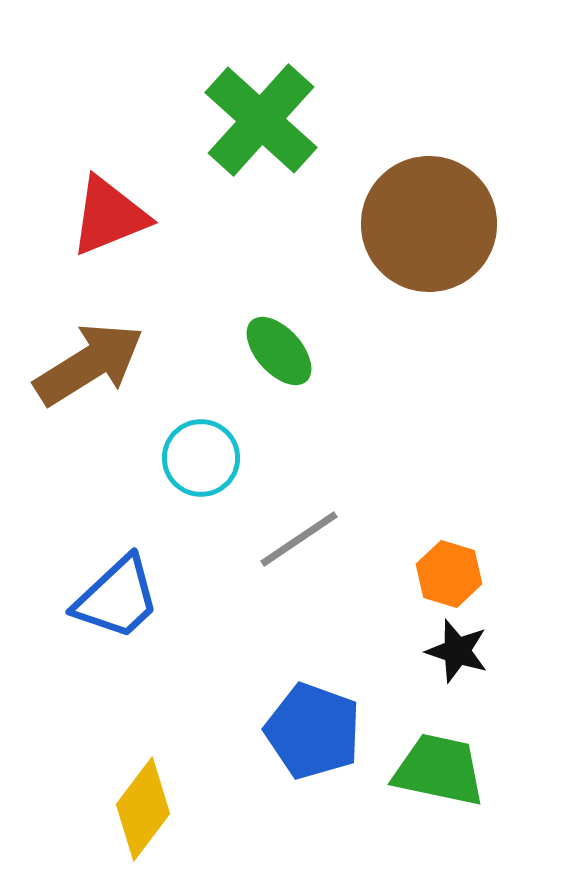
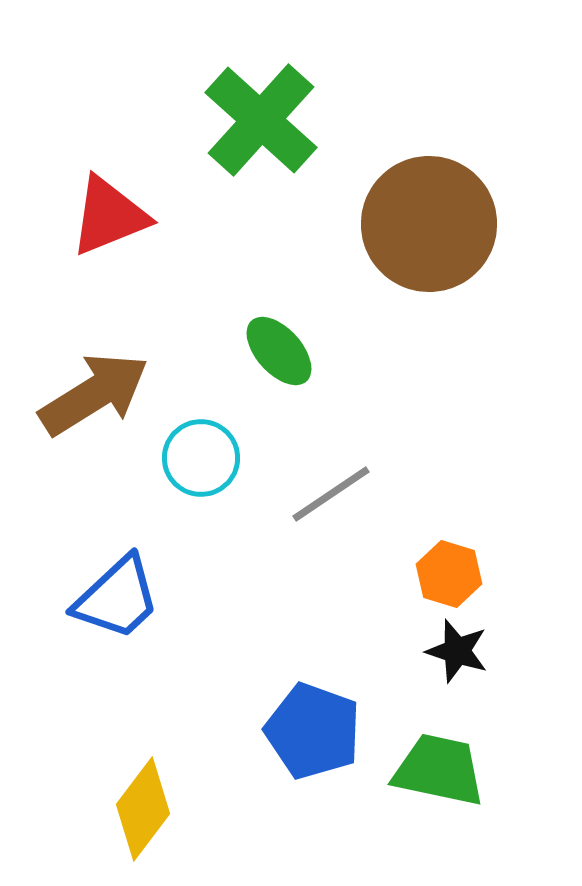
brown arrow: moved 5 px right, 30 px down
gray line: moved 32 px right, 45 px up
